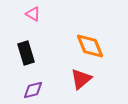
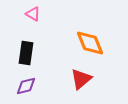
orange diamond: moved 3 px up
black rectangle: rotated 25 degrees clockwise
purple diamond: moved 7 px left, 4 px up
